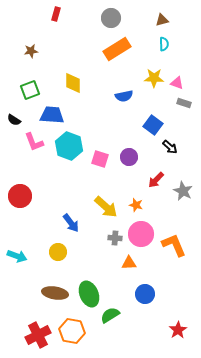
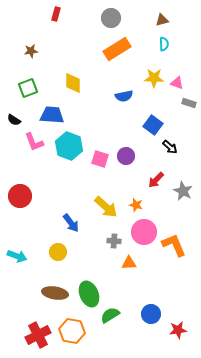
green square: moved 2 px left, 2 px up
gray rectangle: moved 5 px right
purple circle: moved 3 px left, 1 px up
pink circle: moved 3 px right, 2 px up
gray cross: moved 1 px left, 3 px down
blue circle: moved 6 px right, 20 px down
red star: rotated 24 degrees clockwise
